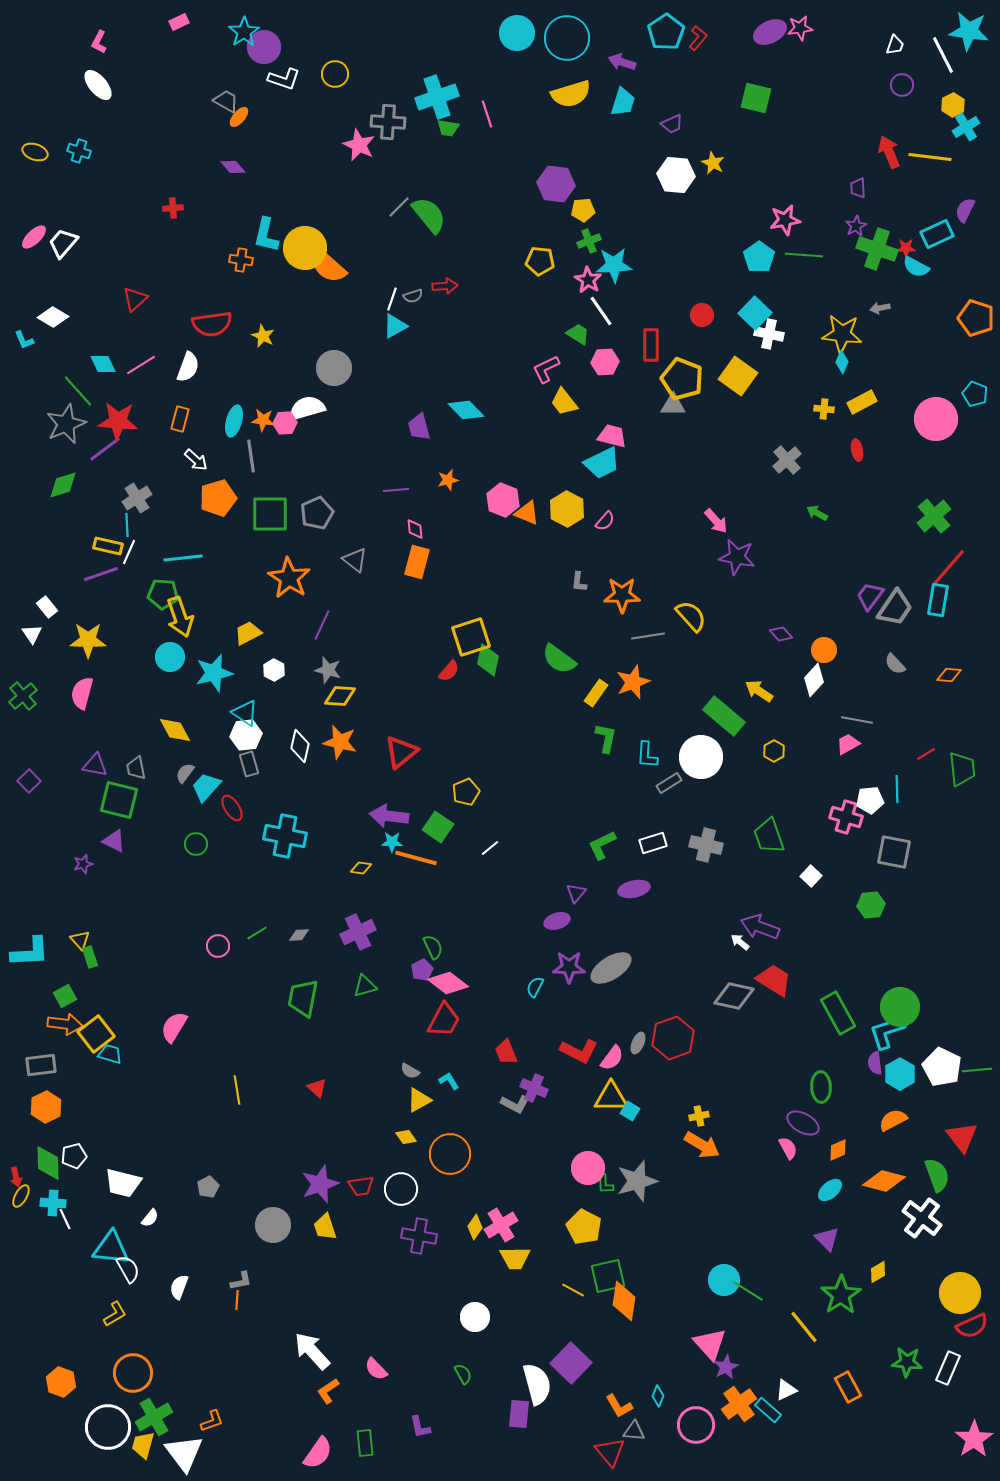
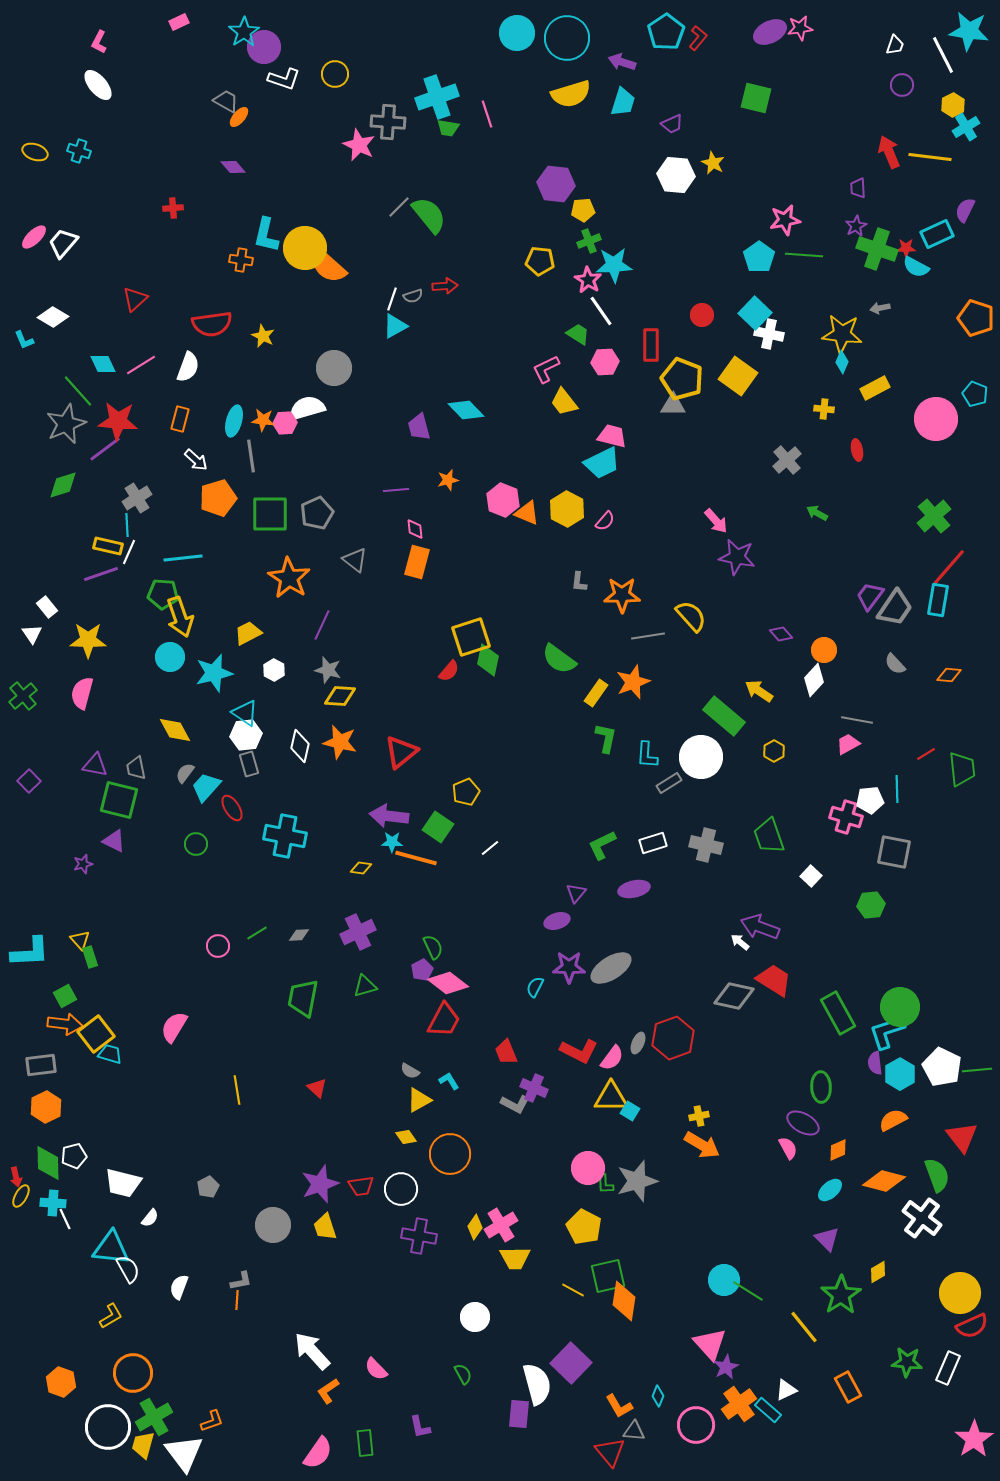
yellow rectangle at (862, 402): moved 13 px right, 14 px up
yellow L-shape at (115, 1314): moved 4 px left, 2 px down
